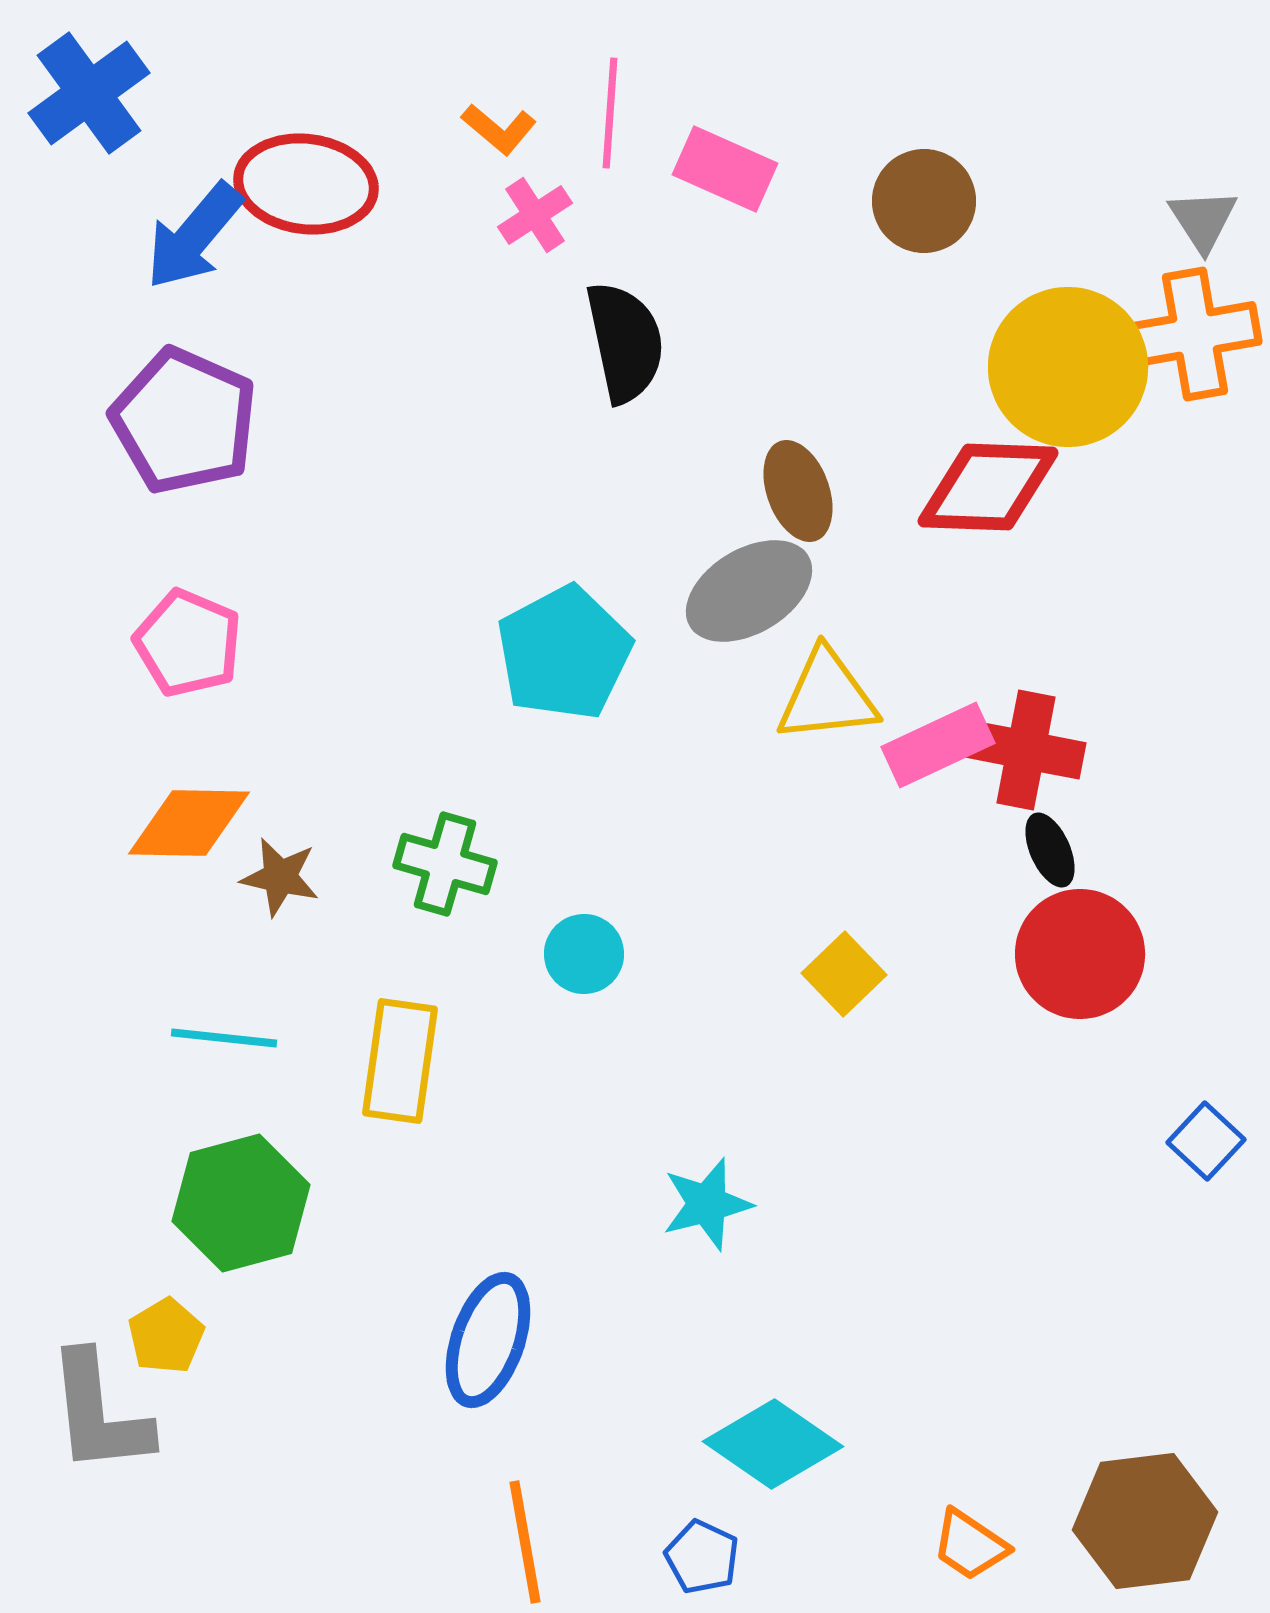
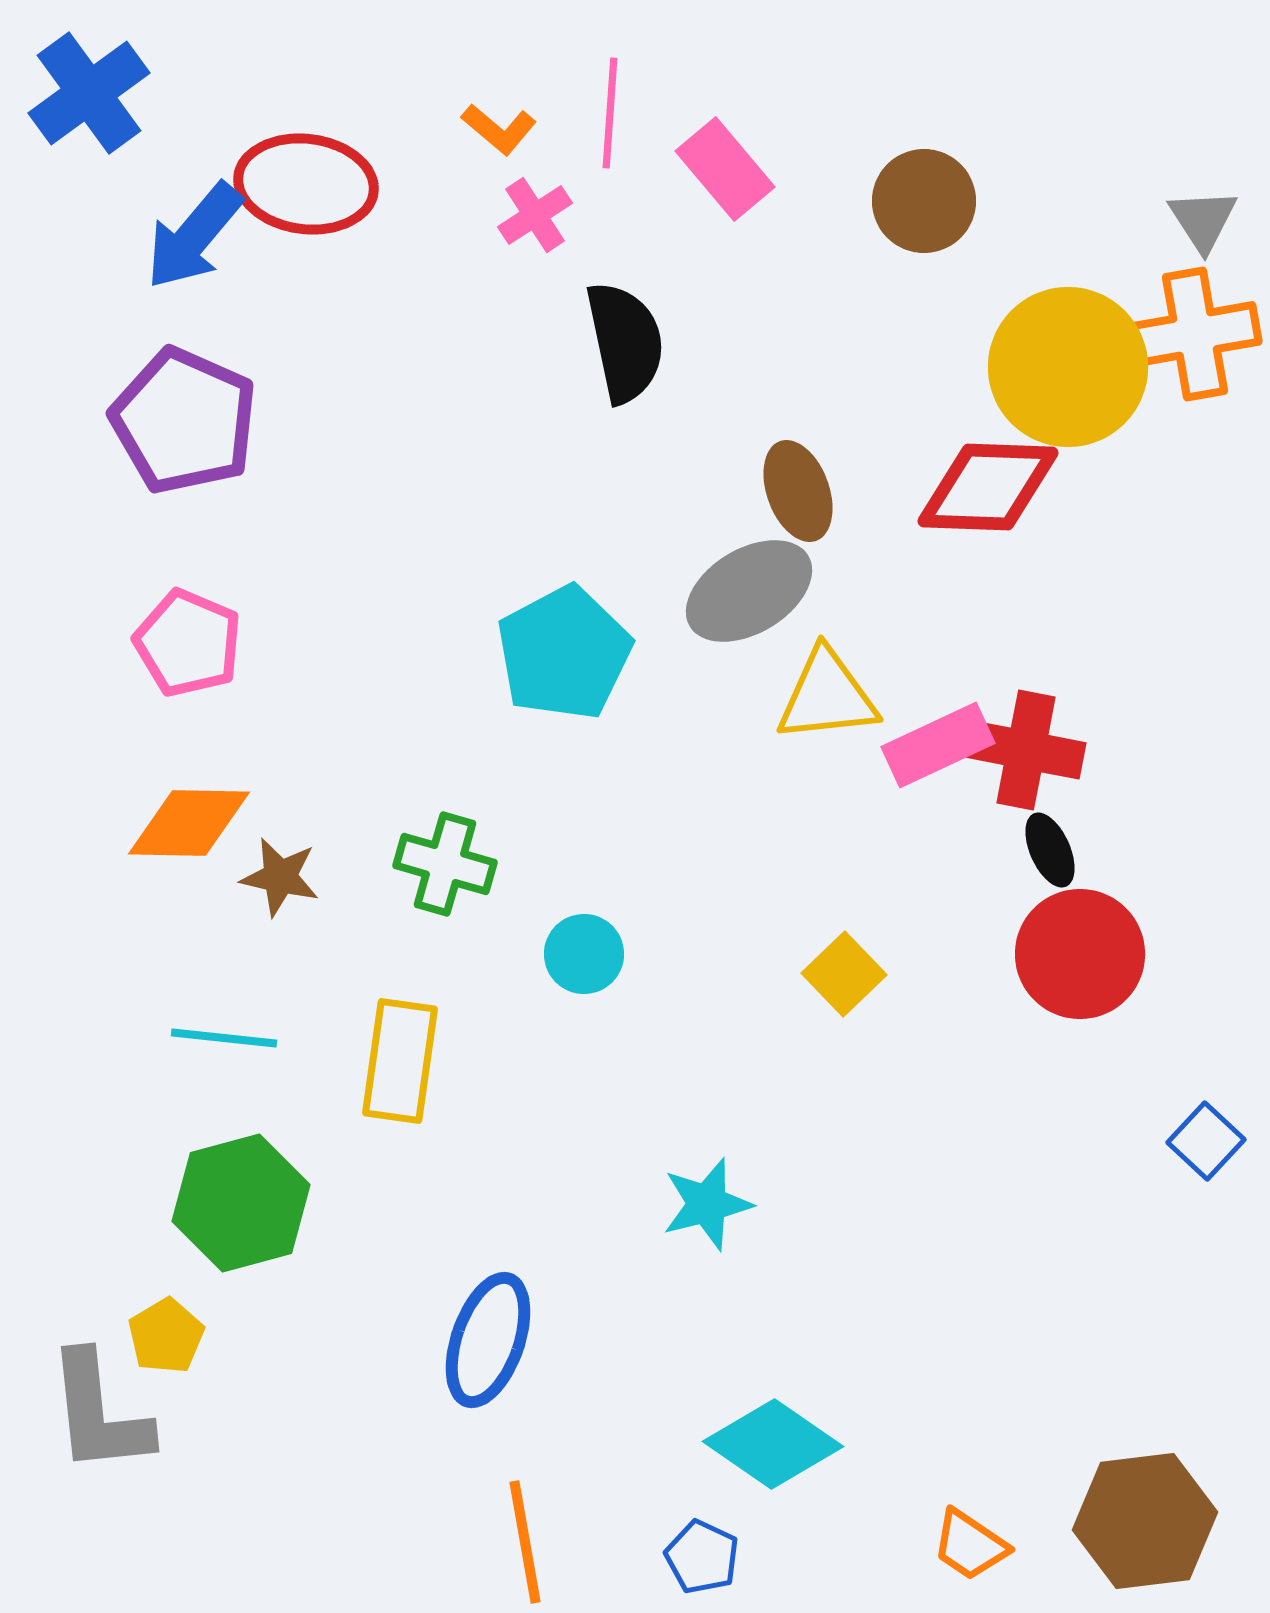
pink rectangle at (725, 169): rotated 26 degrees clockwise
